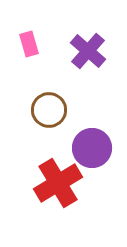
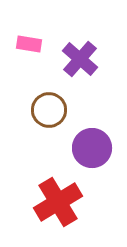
pink rectangle: rotated 65 degrees counterclockwise
purple cross: moved 8 px left, 8 px down
red cross: moved 19 px down
